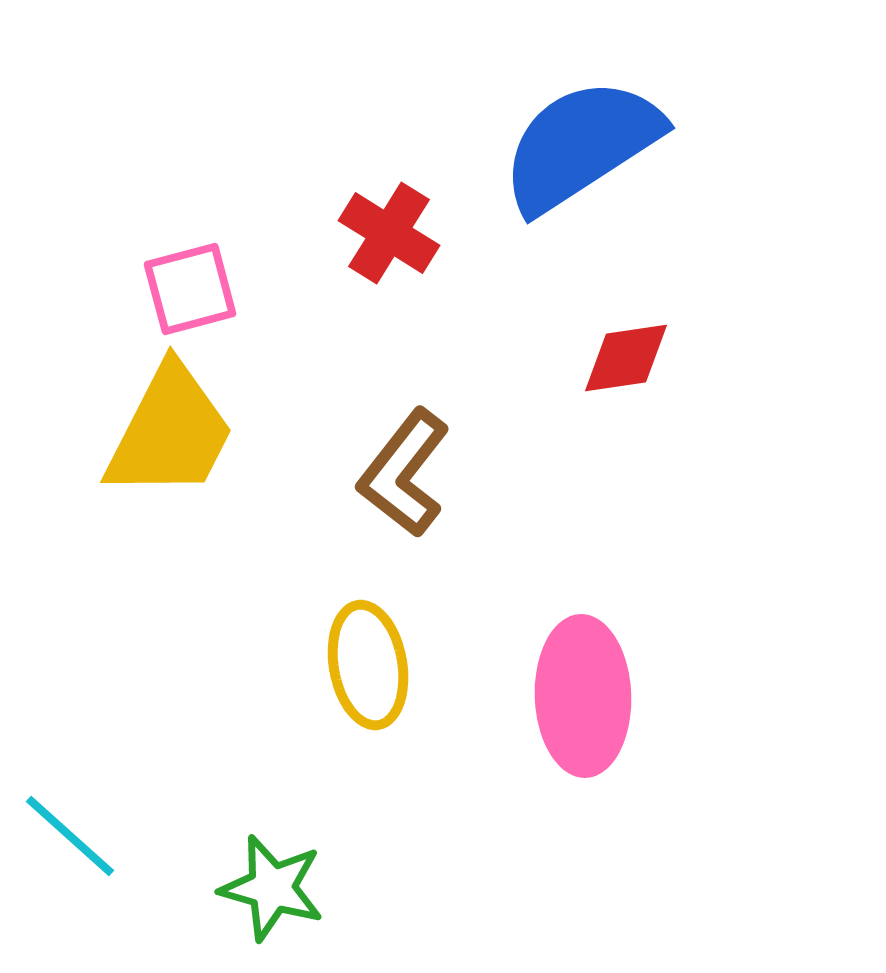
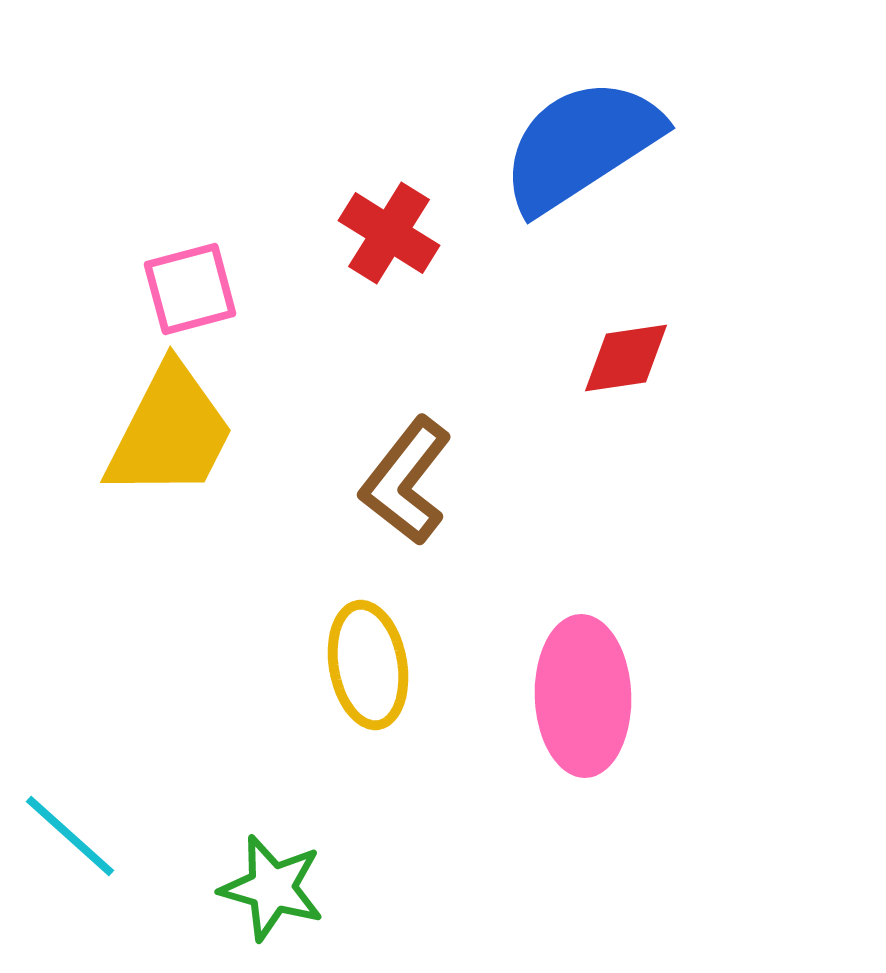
brown L-shape: moved 2 px right, 8 px down
